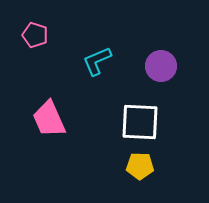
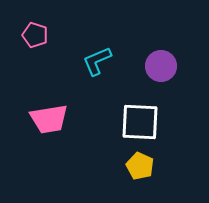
pink trapezoid: rotated 75 degrees counterclockwise
yellow pentagon: rotated 24 degrees clockwise
